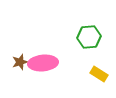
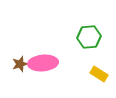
brown star: moved 2 px down
